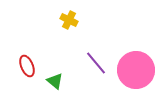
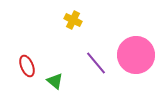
yellow cross: moved 4 px right
pink circle: moved 15 px up
